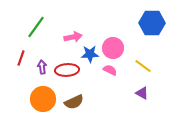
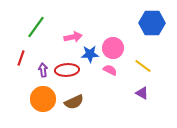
purple arrow: moved 1 px right, 3 px down
